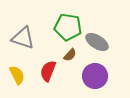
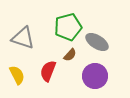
green pentagon: rotated 24 degrees counterclockwise
